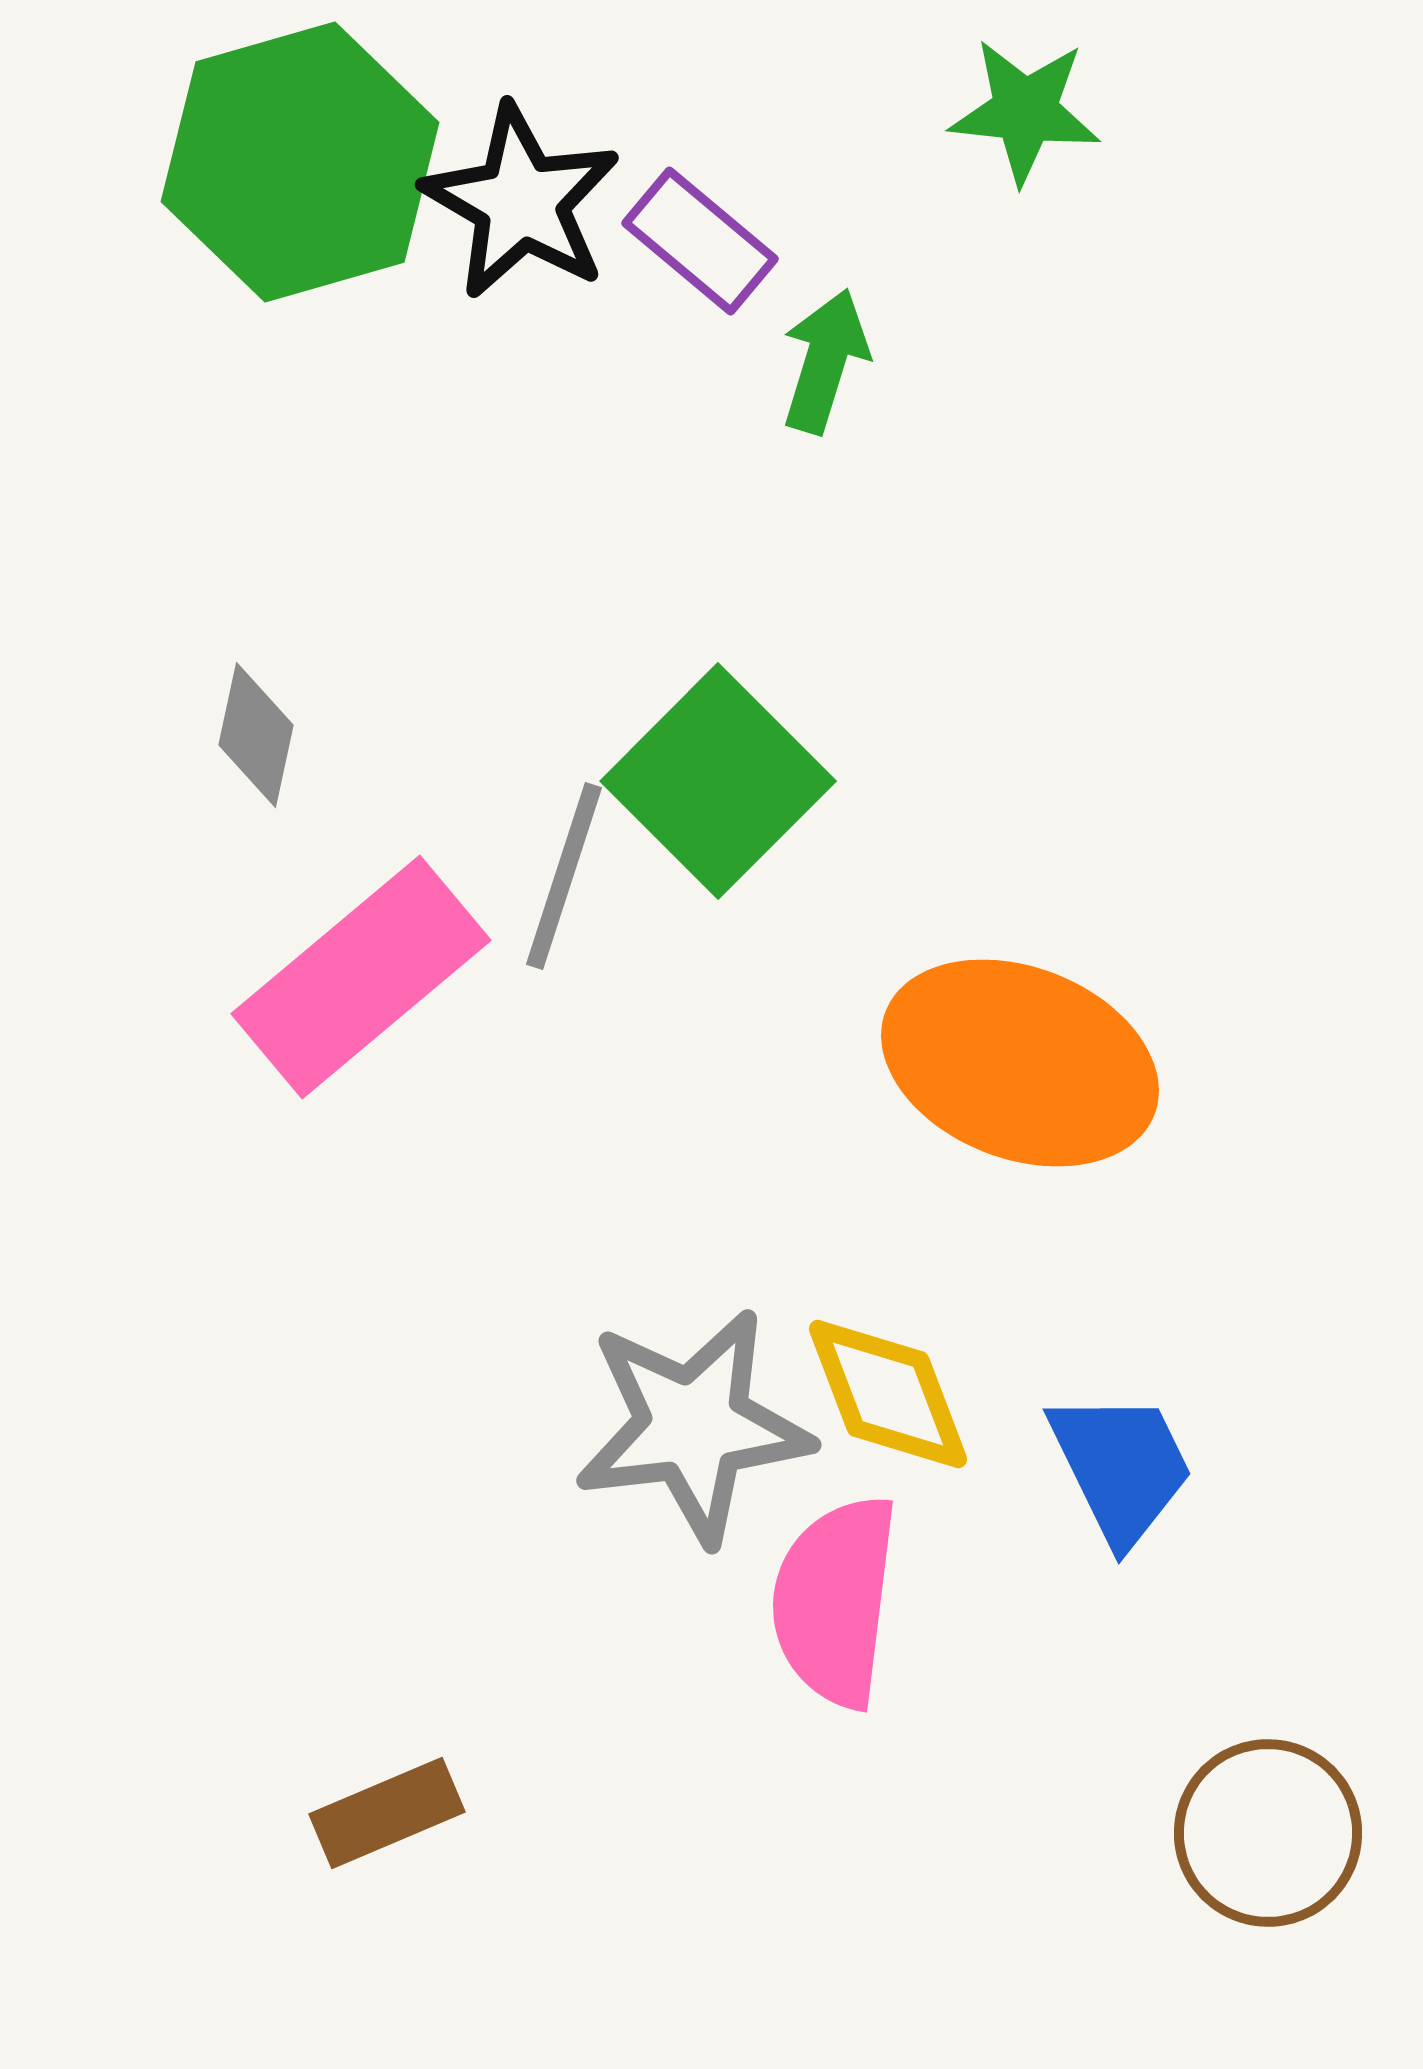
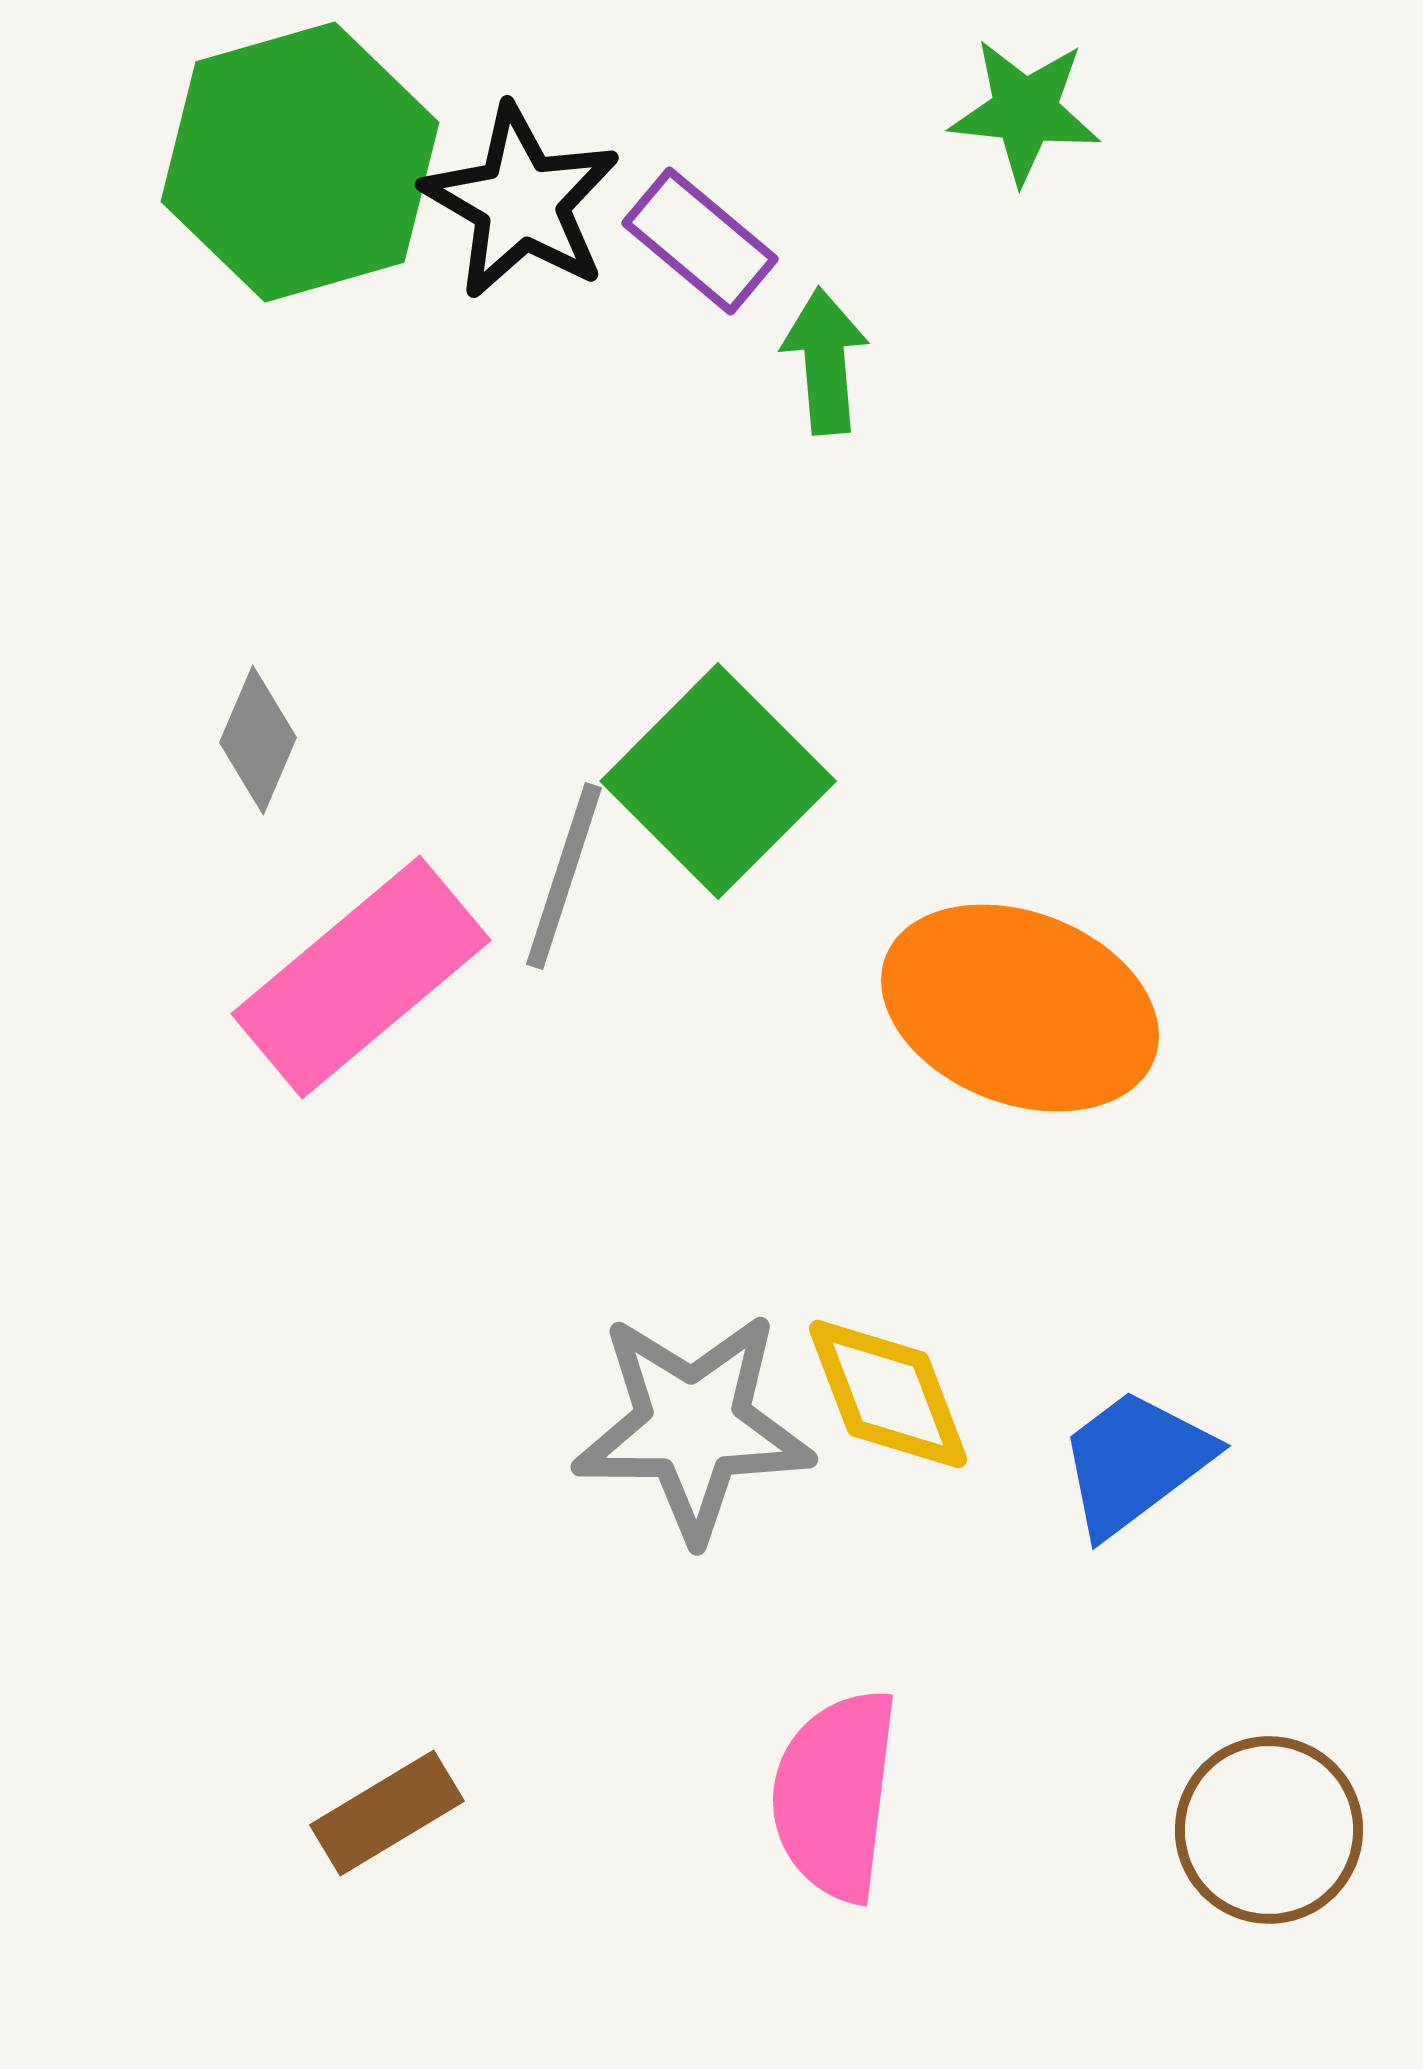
green arrow: rotated 22 degrees counterclockwise
gray diamond: moved 2 px right, 5 px down; rotated 11 degrees clockwise
orange ellipse: moved 55 px up
gray star: rotated 7 degrees clockwise
blue trapezoid: moved 14 px right, 5 px up; rotated 101 degrees counterclockwise
pink semicircle: moved 194 px down
brown rectangle: rotated 8 degrees counterclockwise
brown circle: moved 1 px right, 3 px up
